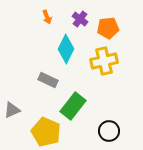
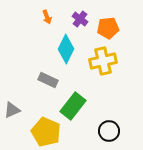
yellow cross: moved 1 px left
